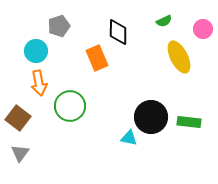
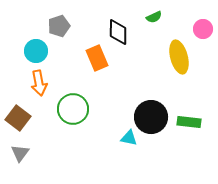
green semicircle: moved 10 px left, 4 px up
yellow ellipse: rotated 12 degrees clockwise
green circle: moved 3 px right, 3 px down
